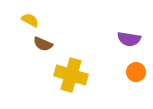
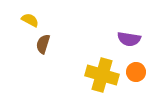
brown semicircle: rotated 84 degrees clockwise
yellow cross: moved 31 px right
